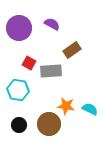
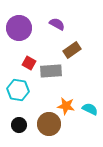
purple semicircle: moved 5 px right
